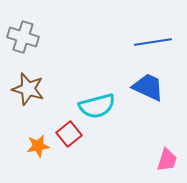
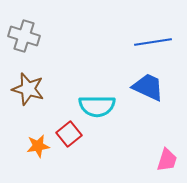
gray cross: moved 1 px right, 1 px up
cyan semicircle: rotated 15 degrees clockwise
